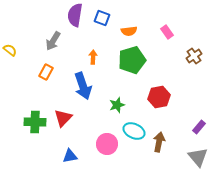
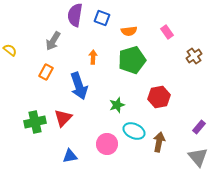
blue arrow: moved 4 px left
green cross: rotated 15 degrees counterclockwise
